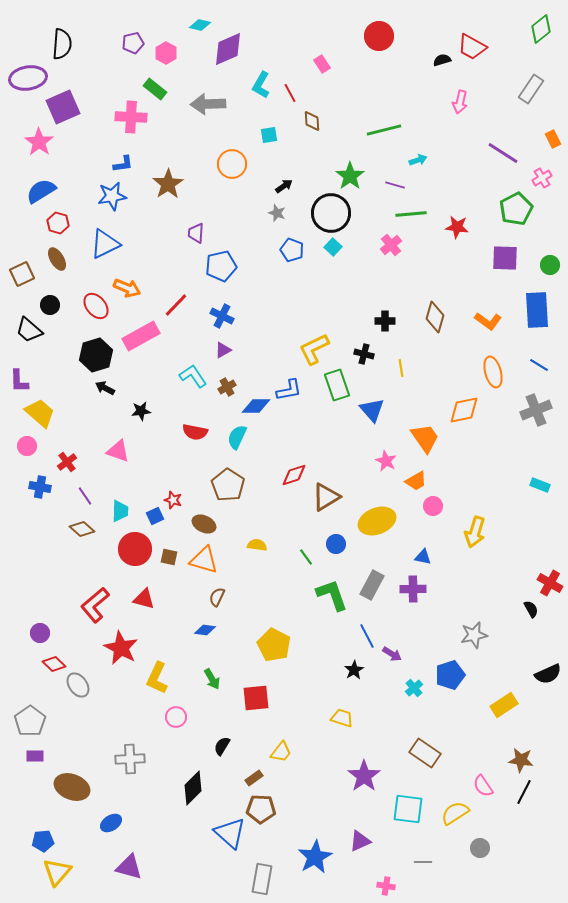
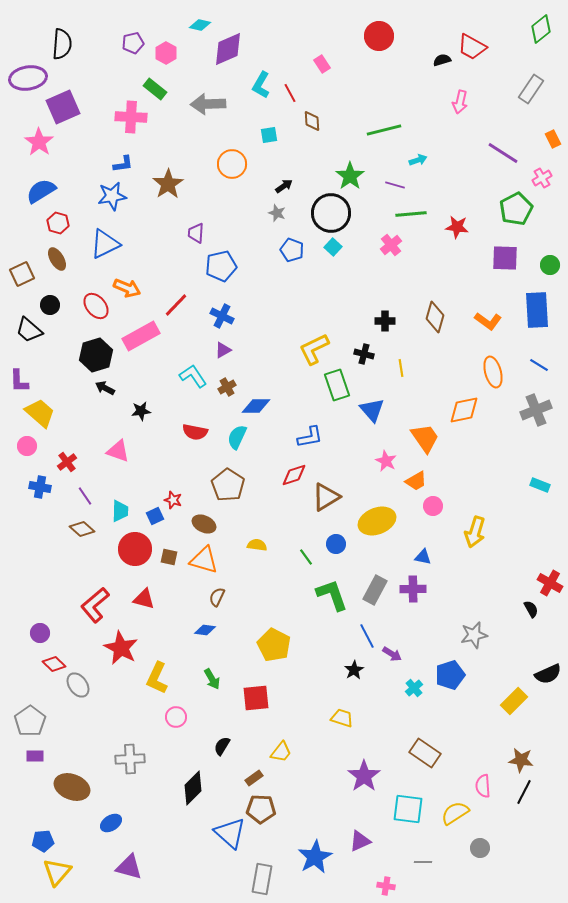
blue L-shape at (289, 390): moved 21 px right, 47 px down
gray rectangle at (372, 585): moved 3 px right, 5 px down
yellow rectangle at (504, 705): moved 10 px right, 4 px up; rotated 12 degrees counterclockwise
pink semicircle at (483, 786): rotated 30 degrees clockwise
